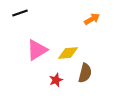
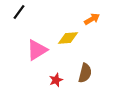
black line: moved 1 px left, 1 px up; rotated 35 degrees counterclockwise
yellow diamond: moved 15 px up
